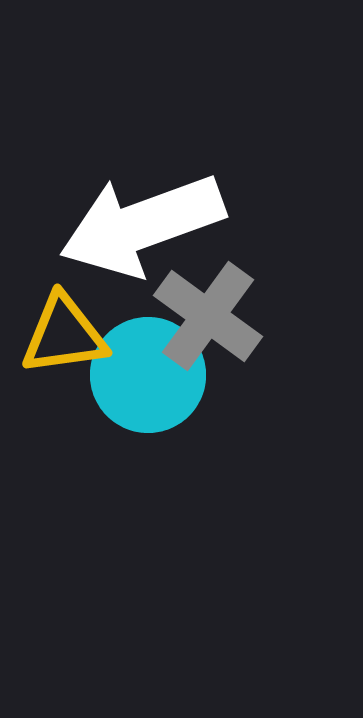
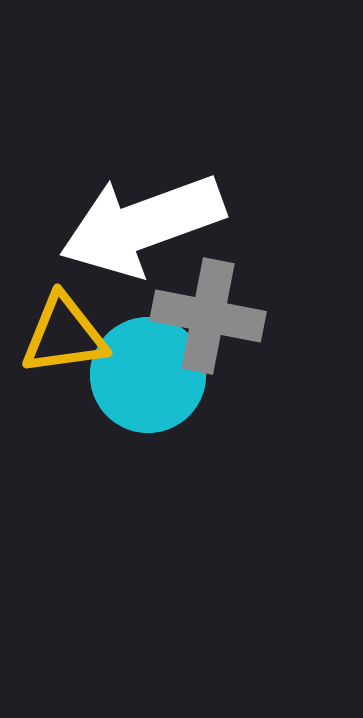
gray cross: rotated 25 degrees counterclockwise
